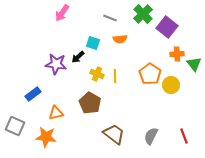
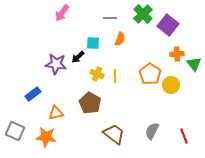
gray line: rotated 24 degrees counterclockwise
purple square: moved 1 px right, 2 px up
orange semicircle: rotated 64 degrees counterclockwise
cyan square: rotated 16 degrees counterclockwise
gray square: moved 5 px down
gray semicircle: moved 1 px right, 5 px up
